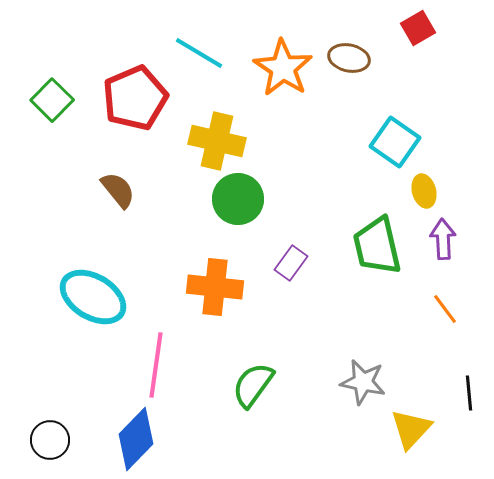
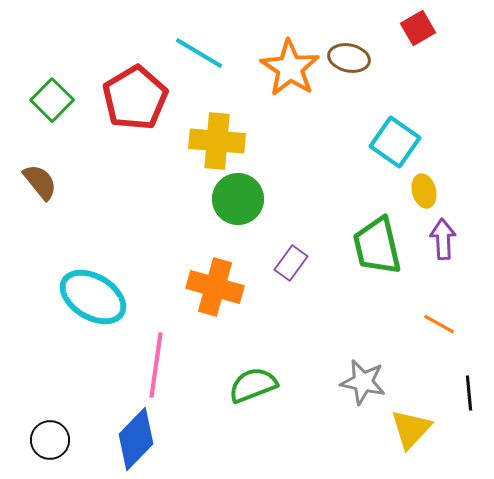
orange star: moved 7 px right
red pentagon: rotated 8 degrees counterclockwise
yellow cross: rotated 8 degrees counterclockwise
brown semicircle: moved 78 px left, 8 px up
orange cross: rotated 10 degrees clockwise
orange line: moved 6 px left, 15 px down; rotated 24 degrees counterclockwise
green semicircle: rotated 33 degrees clockwise
